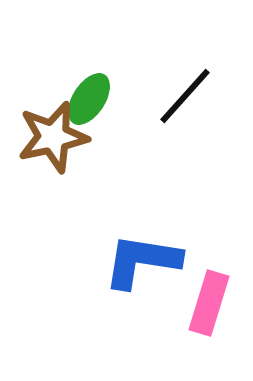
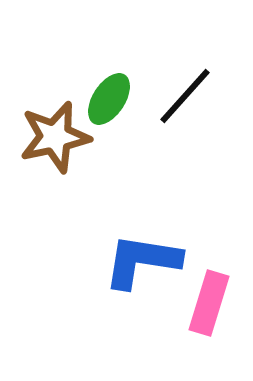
green ellipse: moved 20 px right
brown star: moved 2 px right
